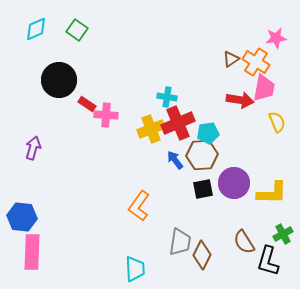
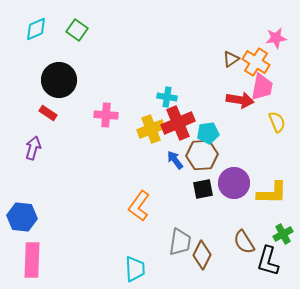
pink trapezoid: moved 2 px left, 1 px up
red rectangle: moved 39 px left, 9 px down
pink rectangle: moved 8 px down
